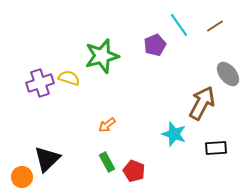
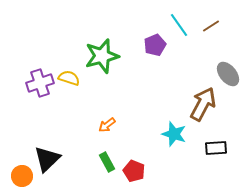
brown line: moved 4 px left
brown arrow: moved 1 px right, 1 px down
orange circle: moved 1 px up
